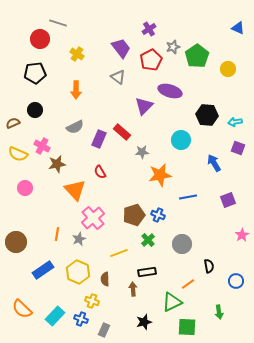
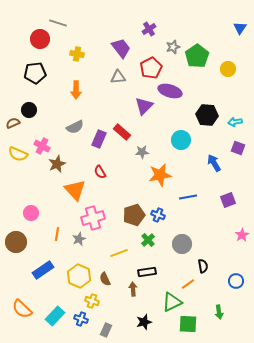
blue triangle at (238, 28): moved 2 px right; rotated 40 degrees clockwise
yellow cross at (77, 54): rotated 24 degrees counterclockwise
red pentagon at (151, 60): moved 8 px down
gray triangle at (118, 77): rotated 42 degrees counterclockwise
black circle at (35, 110): moved 6 px left
brown star at (57, 164): rotated 12 degrees counterclockwise
pink circle at (25, 188): moved 6 px right, 25 px down
pink cross at (93, 218): rotated 25 degrees clockwise
black semicircle at (209, 266): moved 6 px left
yellow hexagon at (78, 272): moved 1 px right, 4 px down
brown semicircle at (105, 279): rotated 24 degrees counterclockwise
green square at (187, 327): moved 1 px right, 3 px up
gray rectangle at (104, 330): moved 2 px right
